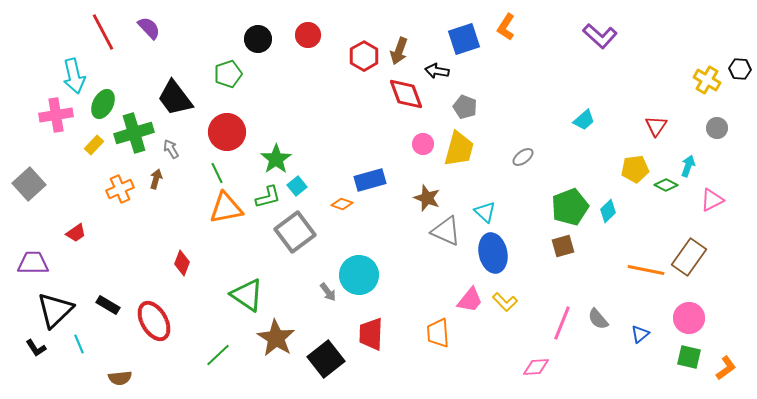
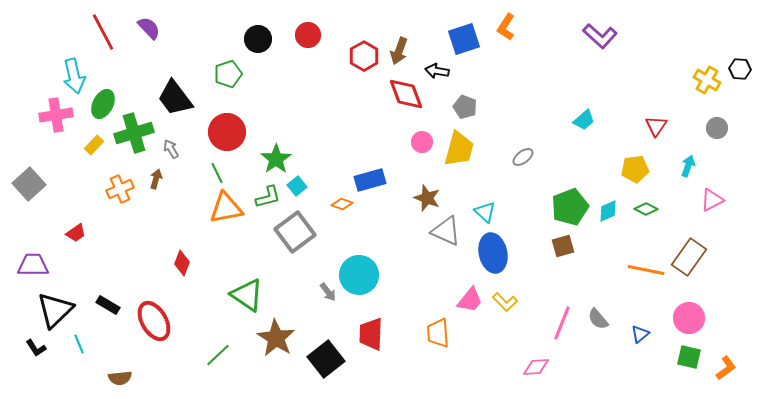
pink circle at (423, 144): moved 1 px left, 2 px up
green diamond at (666, 185): moved 20 px left, 24 px down
cyan diamond at (608, 211): rotated 20 degrees clockwise
purple trapezoid at (33, 263): moved 2 px down
